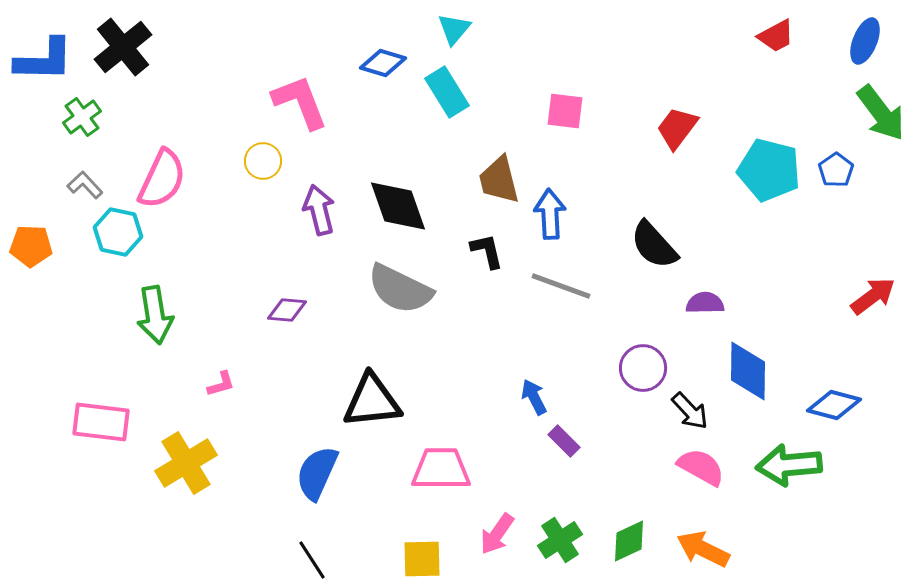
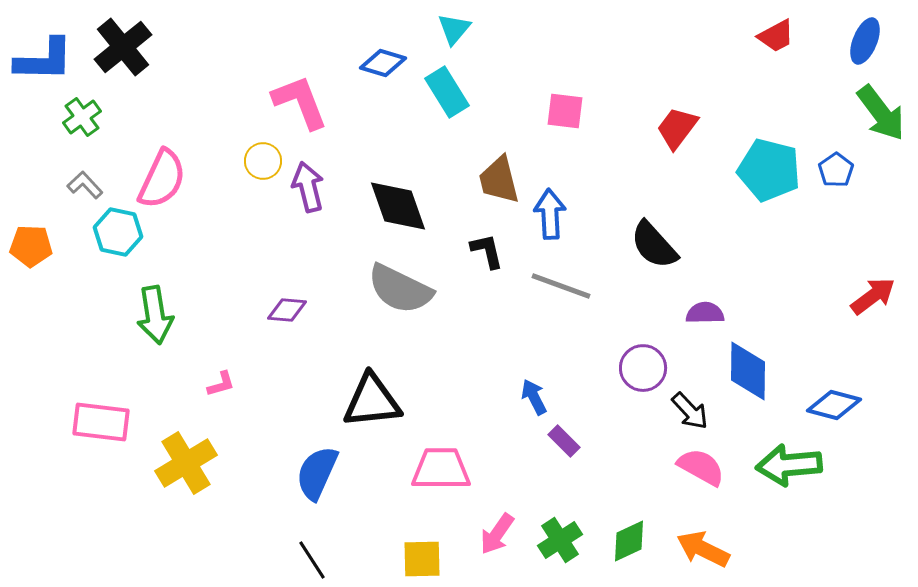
purple arrow at (319, 210): moved 11 px left, 23 px up
purple semicircle at (705, 303): moved 10 px down
